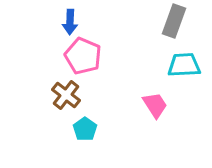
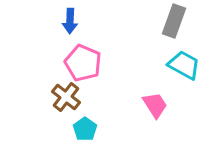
blue arrow: moved 1 px up
pink pentagon: moved 7 px down
cyan trapezoid: rotated 32 degrees clockwise
brown cross: moved 2 px down
